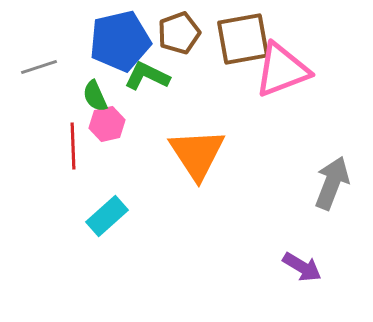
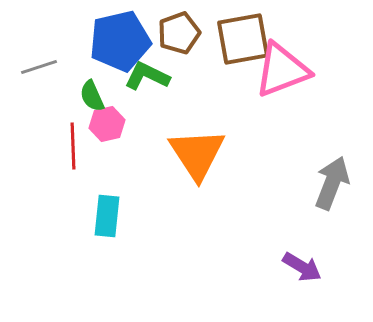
green semicircle: moved 3 px left
cyan rectangle: rotated 42 degrees counterclockwise
